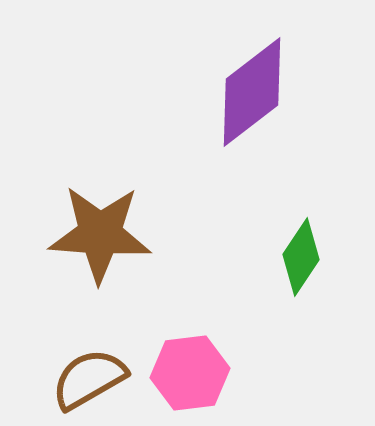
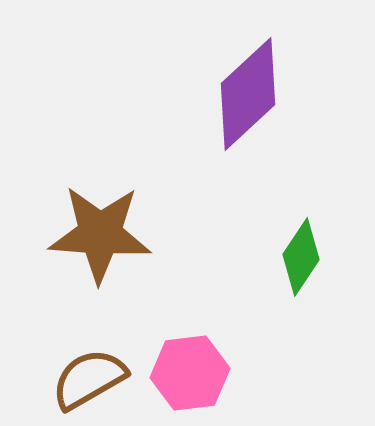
purple diamond: moved 4 px left, 2 px down; rotated 5 degrees counterclockwise
